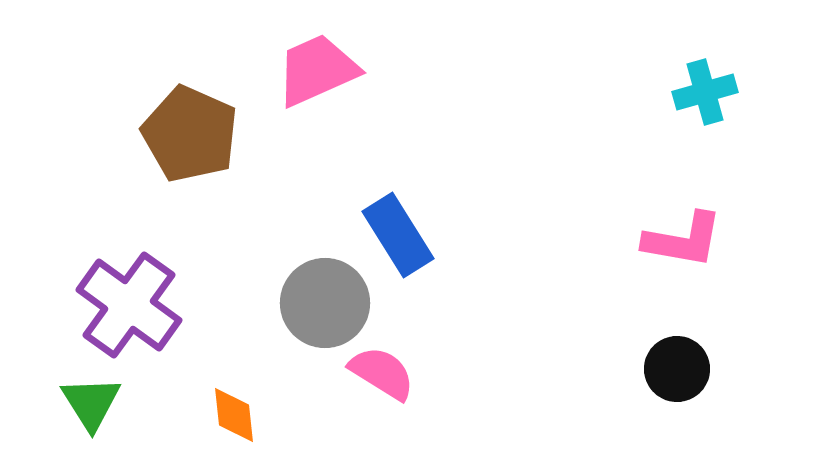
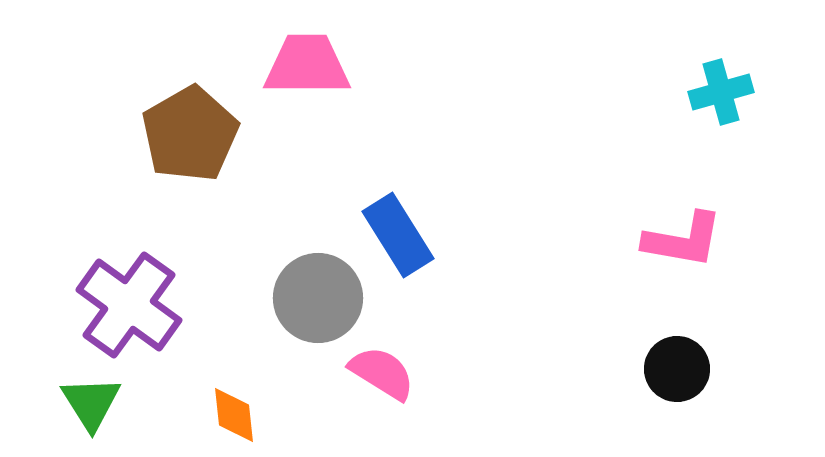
pink trapezoid: moved 10 px left, 5 px up; rotated 24 degrees clockwise
cyan cross: moved 16 px right
brown pentagon: rotated 18 degrees clockwise
gray circle: moved 7 px left, 5 px up
